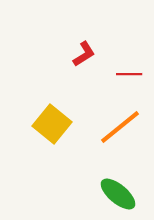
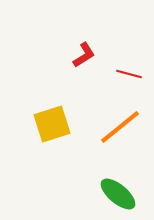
red L-shape: moved 1 px down
red line: rotated 15 degrees clockwise
yellow square: rotated 33 degrees clockwise
